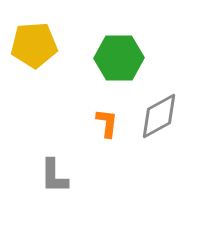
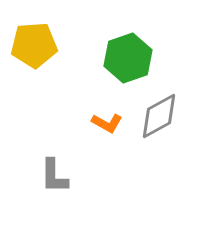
green hexagon: moved 9 px right; rotated 18 degrees counterclockwise
orange L-shape: rotated 112 degrees clockwise
